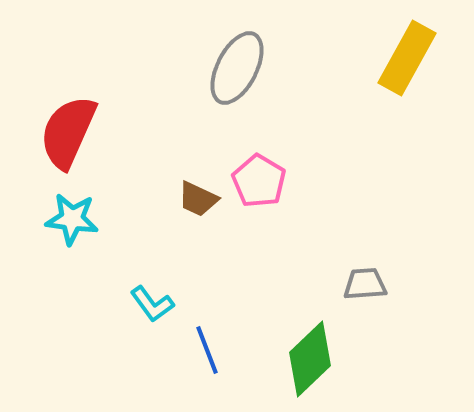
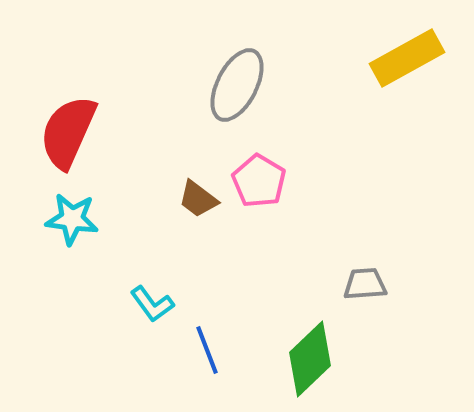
yellow rectangle: rotated 32 degrees clockwise
gray ellipse: moved 17 px down
brown trapezoid: rotated 12 degrees clockwise
